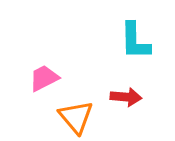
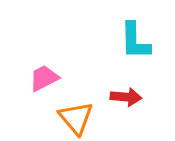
orange triangle: moved 1 px down
